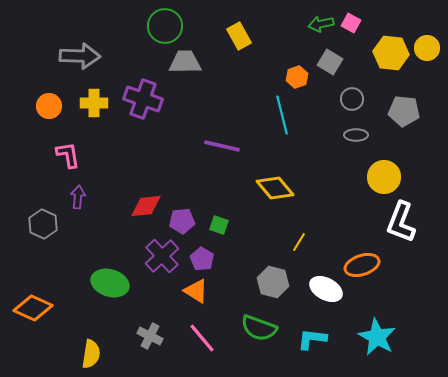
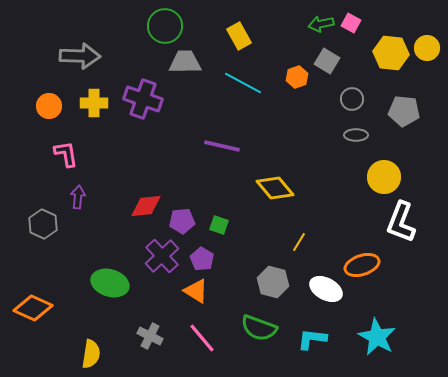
gray square at (330, 62): moved 3 px left, 1 px up
cyan line at (282, 115): moved 39 px left, 32 px up; rotated 48 degrees counterclockwise
pink L-shape at (68, 155): moved 2 px left, 1 px up
